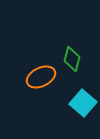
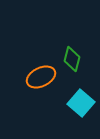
cyan square: moved 2 px left
